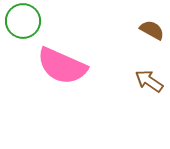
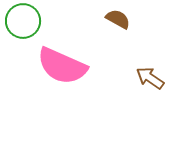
brown semicircle: moved 34 px left, 11 px up
brown arrow: moved 1 px right, 3 px up
